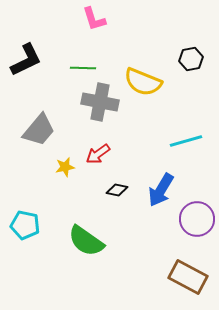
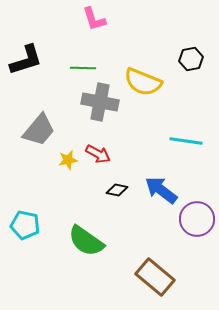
black L-shape: rotated 9 degrees clockwise
cyan line: rotated 24 degrees clockwise
red arrow: rotated 115 degrees counterclockwise
yellow star: moved 3 px right, 7 px up
blue arrow: rotated 96 degrees clockwise
brown rectangle: moved 33 px left; rotated 12 degrees clockwise
